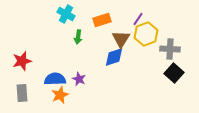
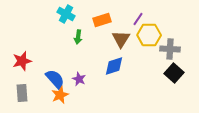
yellow hexagon: moved 3 px right, 1 px down; rotated 20 degrees clockwise
blue diamond: moved 9 px down
blue semicircle: rotated 50 degrees clockwise
